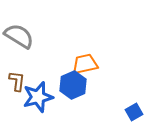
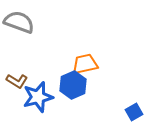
gray semicircle: moved 14 px up; rotated 12 degrees counterclockwise
brown L-shape: rotated 115 degrees clockwise
